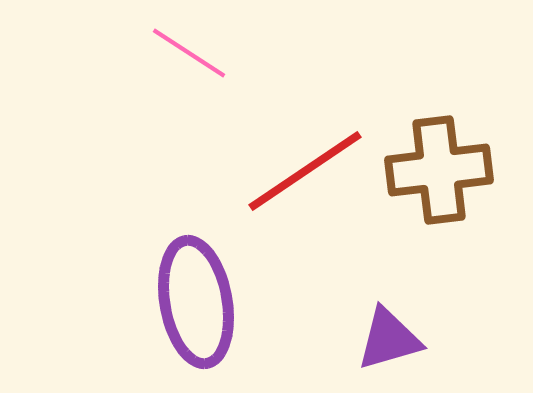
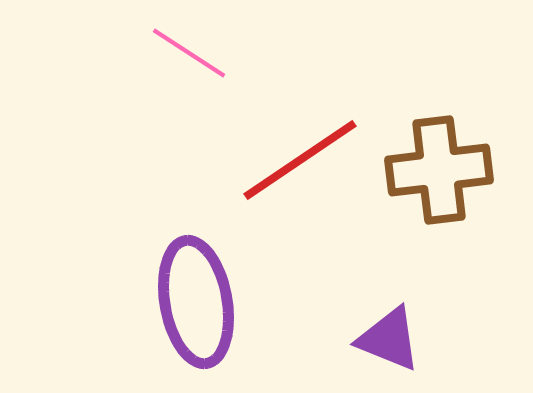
red line: moved 5 px left, 11 px up
purple triangle: rotated 38 degrees clockwise
